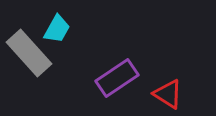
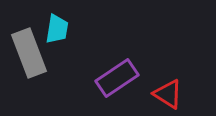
cyan trapezoid: rotated 20 degrees counterclockwise
gray rectangle: rotated 21 degrees clockwise
